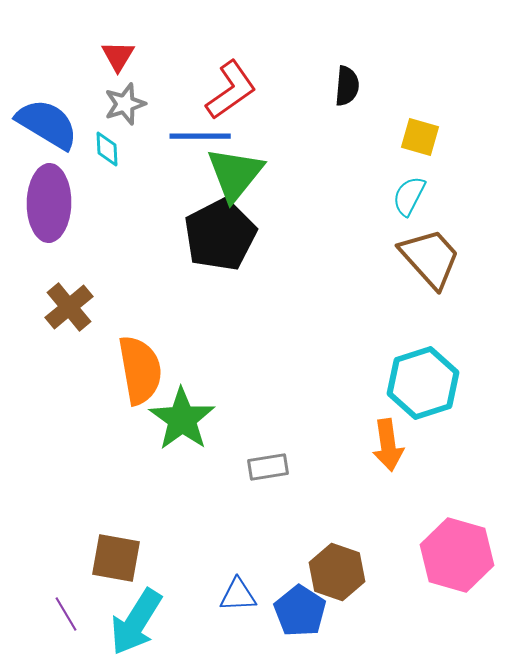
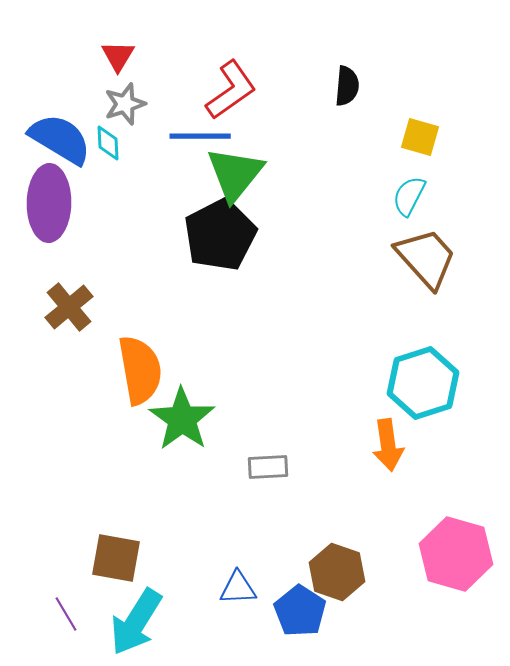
blue semicircle: moved 13 px right, 15 px down
cyan diamond: moved 1 px right, 6 px up
brown trapezoid: moved 4 px left
gray rectangle: rotated 6 degrees clockwise
pink hexagon: moved 1 px left, 1 px up
blue triangle: moved 7 px up
